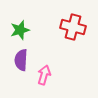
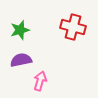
purple semicircle: rotated 75 degrees clockwise
pink arrow: moved 4 px left, 6 px down
